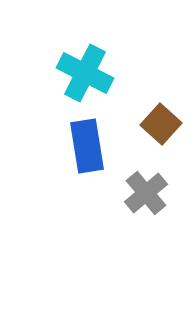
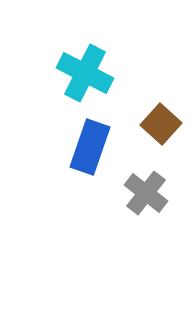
blue rectangle: moved 3 px right, 1 px down; rotated 28 degrees clockwise
gray cross: rotated 12 degrees counterclockwise
